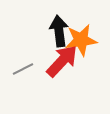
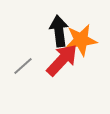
red arrow: moved 1 px up
gray line: moved 3 px up; rotated 15 degrees counterclockwise
